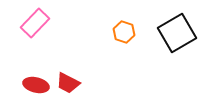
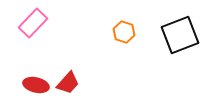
pink rectangle: moved 2 px left
black square: moved 3 px right, 2 px down; rotated 9 degrees clockwise
red trapezoid: rotated 75 degrees counterclockwise
